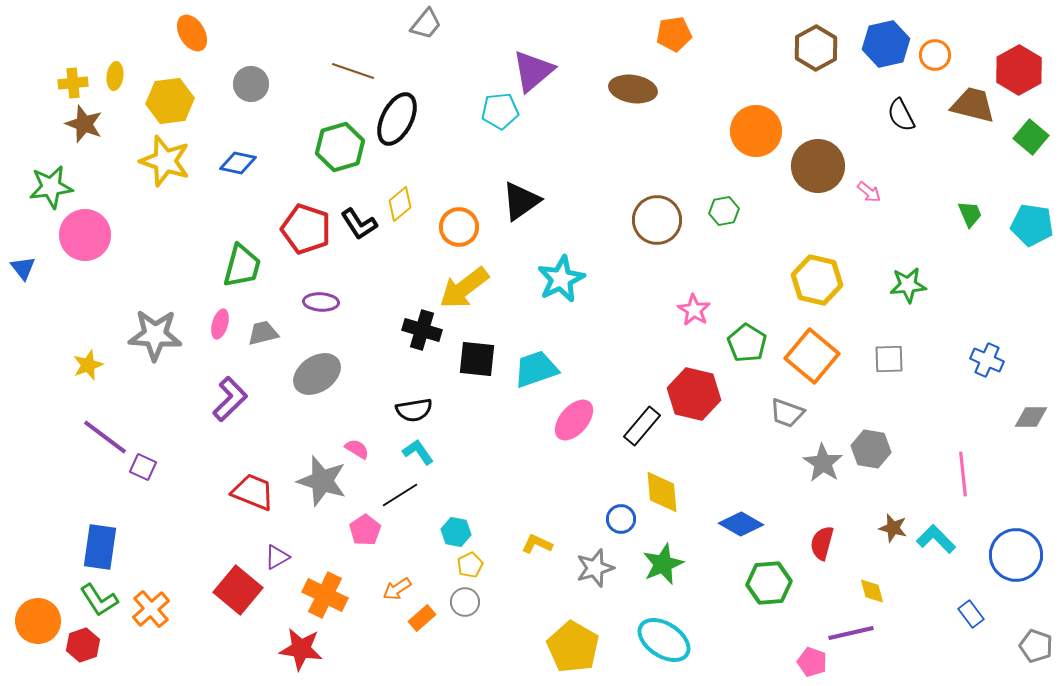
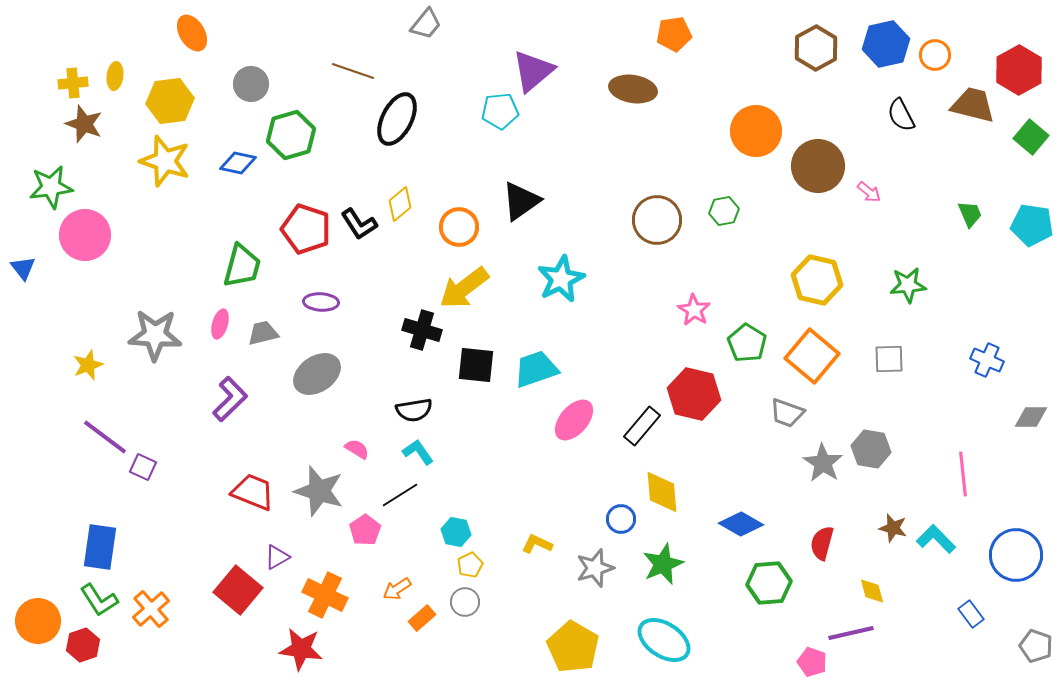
green hexagon at (340, 147): moved 49 px left, 12 px up
black square at (477, 359): moved 1 px left, 6 px down
gray star at (322, 481): moved 3 px left, 10 px down
